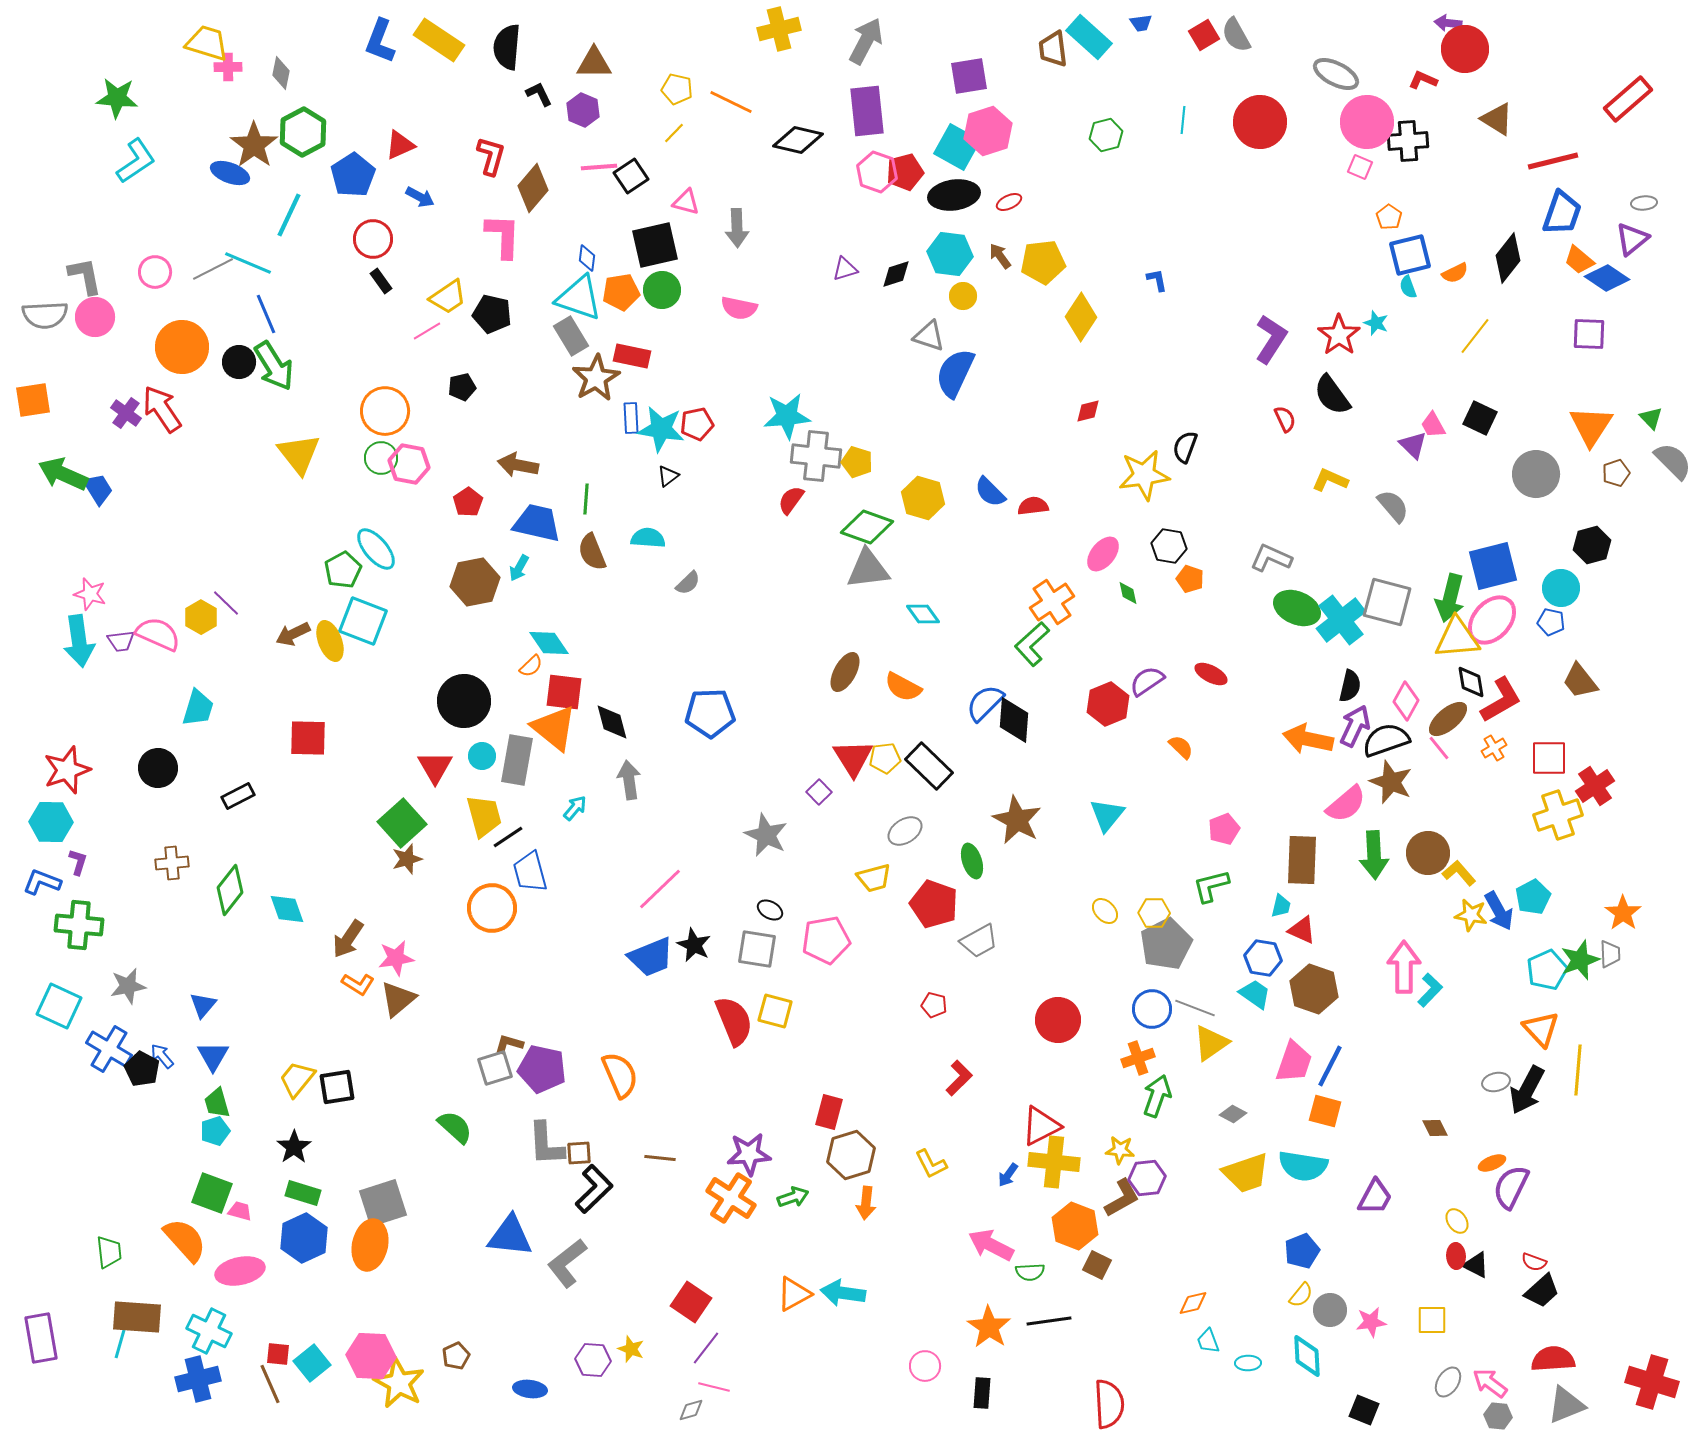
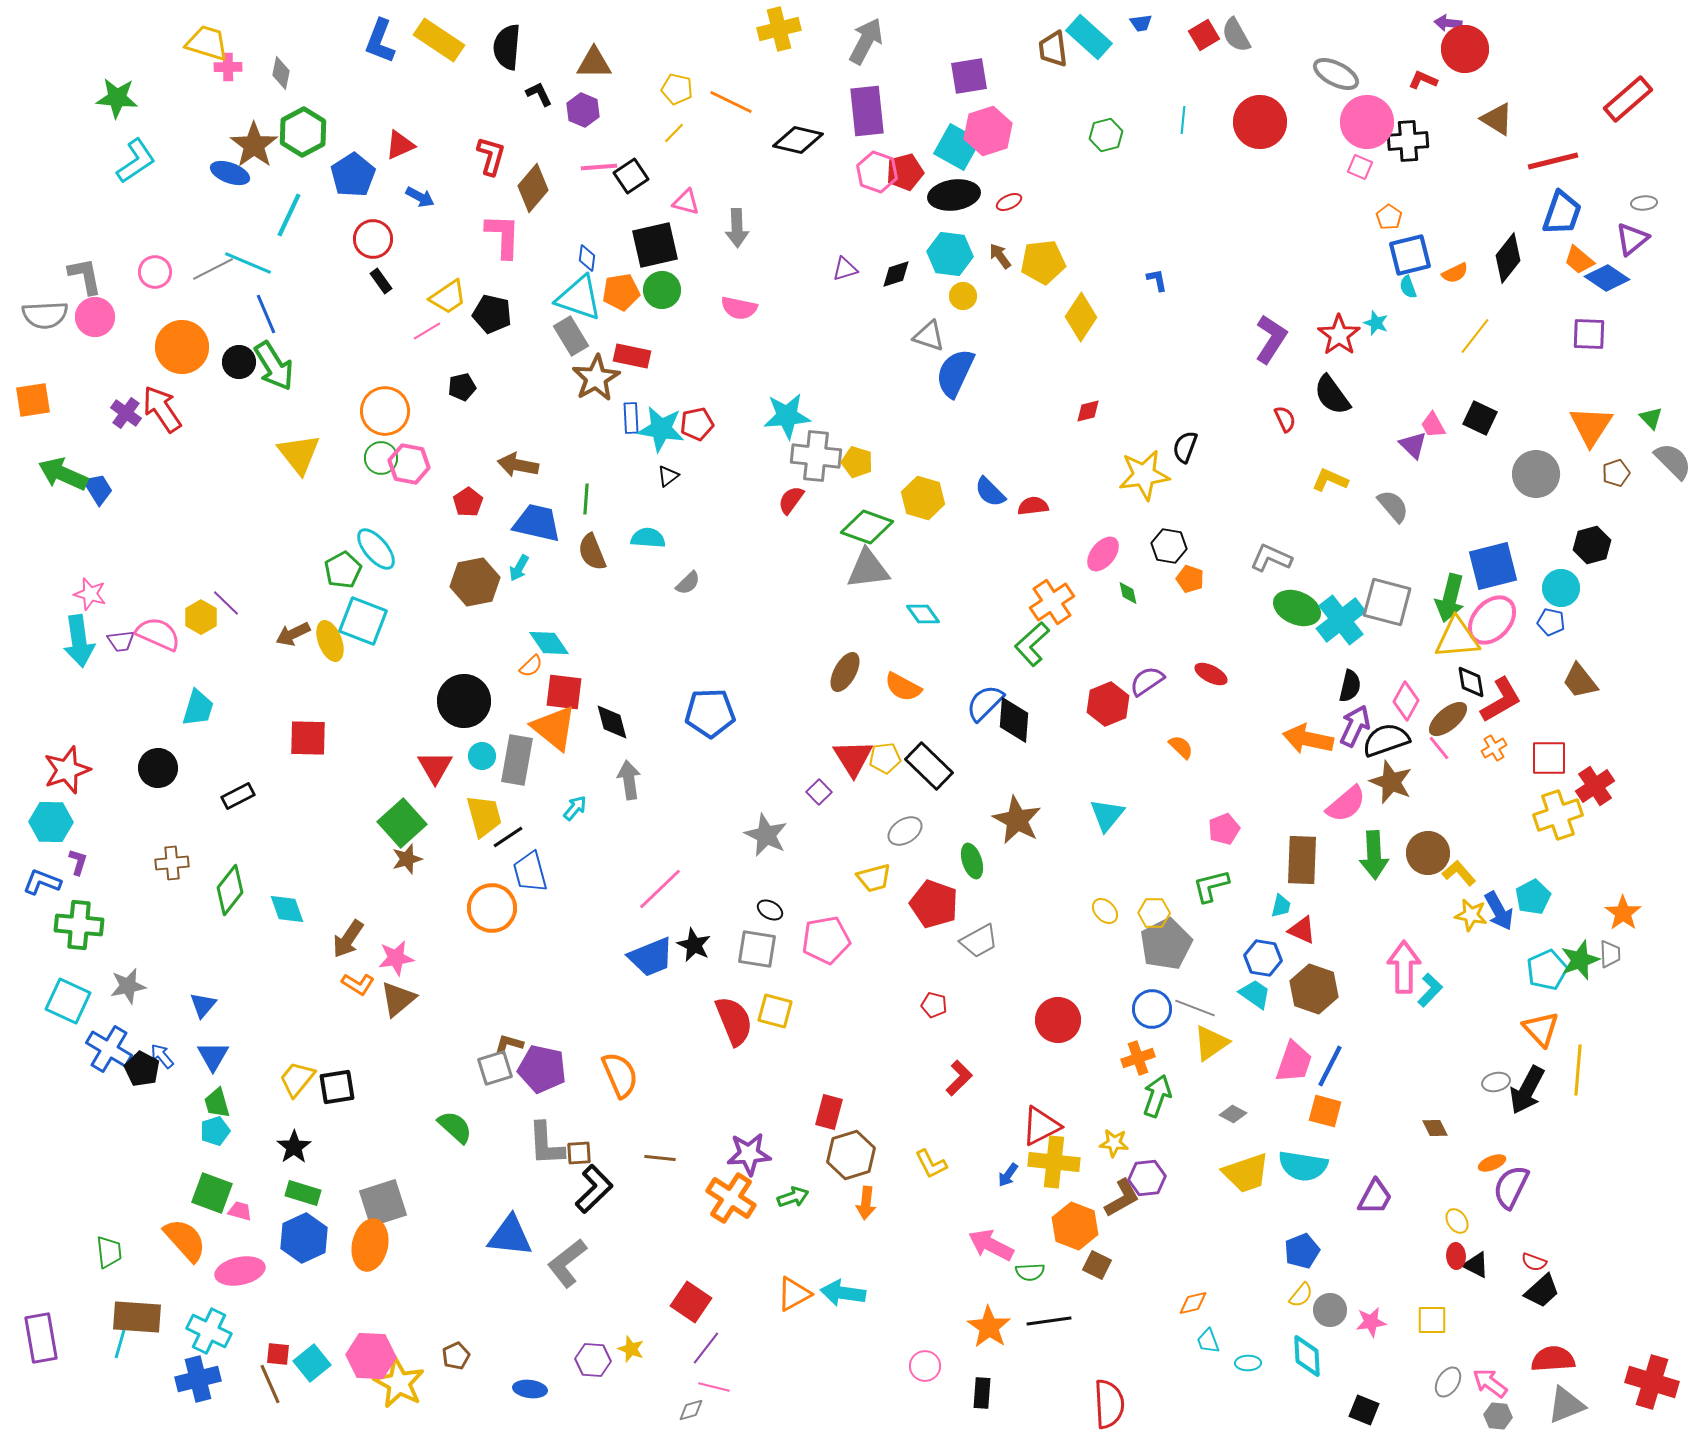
cyan square at (59, 1006): moved 9 px right, 5 px up
yellow star at (1120, 1150): moved 6 px left, 7 px up
